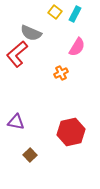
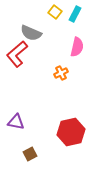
pink semicircle: rotated 18 degrees counterclockwise
brown square: moved 1 px up; rotated 16 degrees clockwise
